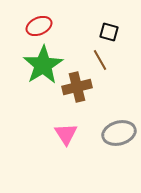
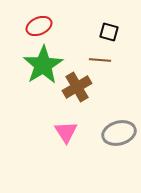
brown line: rotated 55 degrees counterclockwise
brown cross: rotated 16 degrees counterclockwise
pink triangle: moved 2 px up
